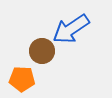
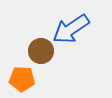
brown circle: moved 1 px left
